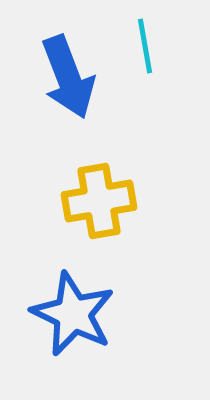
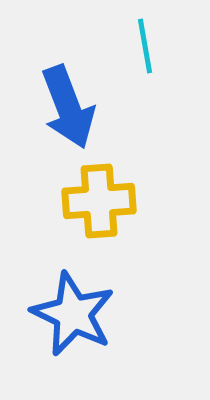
blue arrow: moved 30 px down
yellow cross: rotated 6 degrees clockwise
